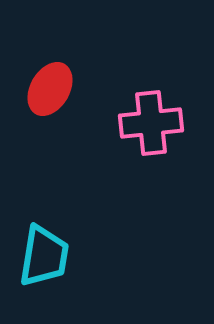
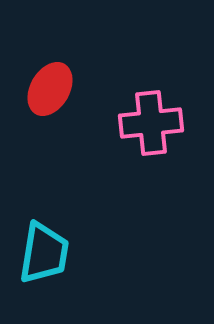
cyan trapezoid: moved 3 px up
